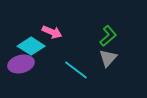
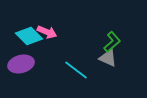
pink arrow: moved 5 px left
green L-shape: moved 4 px right, 6 px down
cyan diamond: moved 2 px left, 10 px up; rotated 12 degrees clockwise
gray triangle: rotated 48 degrees counterclockwise
